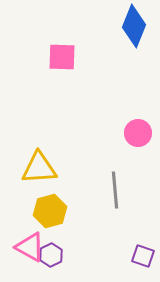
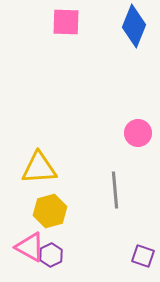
pink square: moved 4 px right, 35 px up
